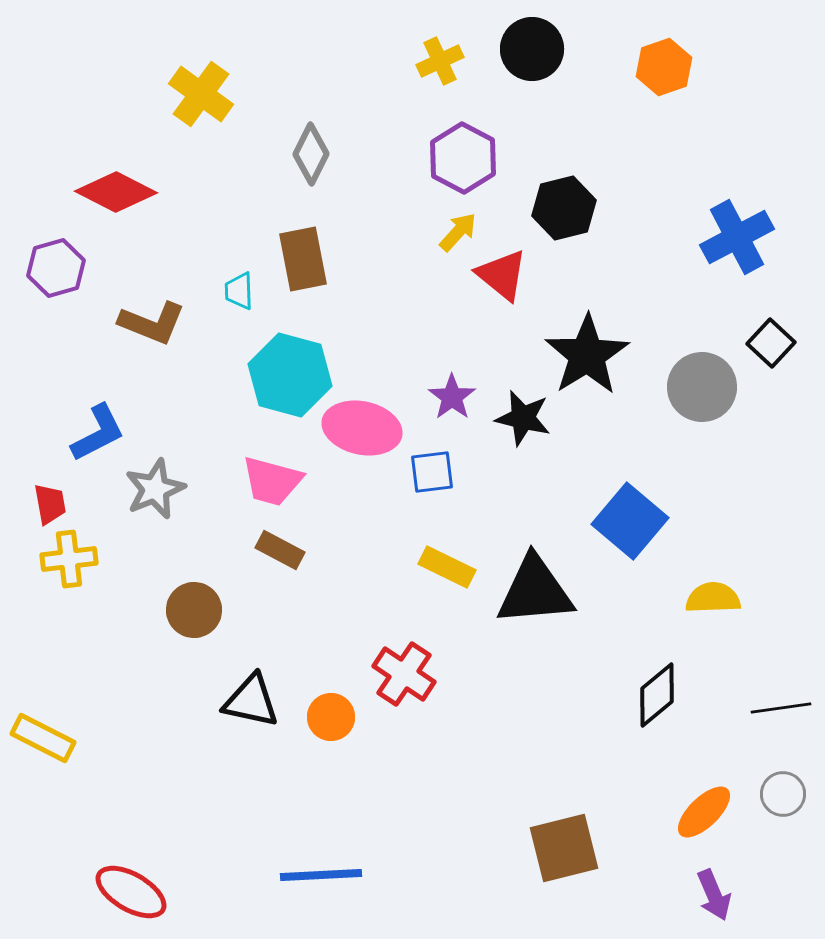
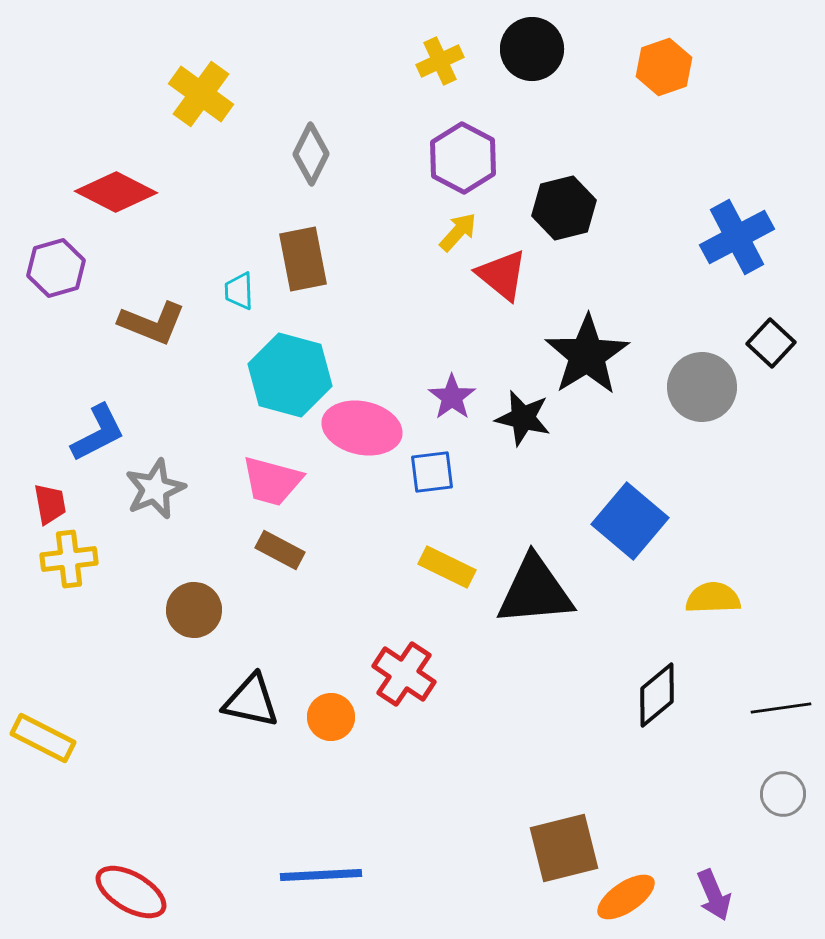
orange ellipse at (704, 812): moved 78 px left, 85 px down; rotated 10 degrees clockwise
